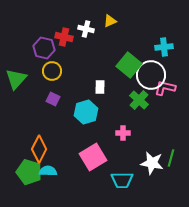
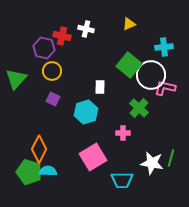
yellow triangle: moved 19 px right, 3 px down
red cross: moved 2 px left, 1 px up
green cross: moved 8 px down
